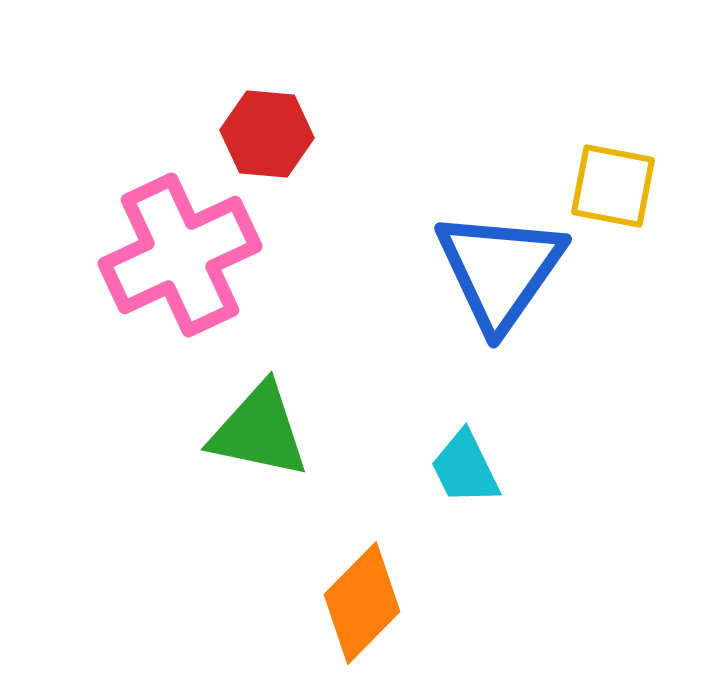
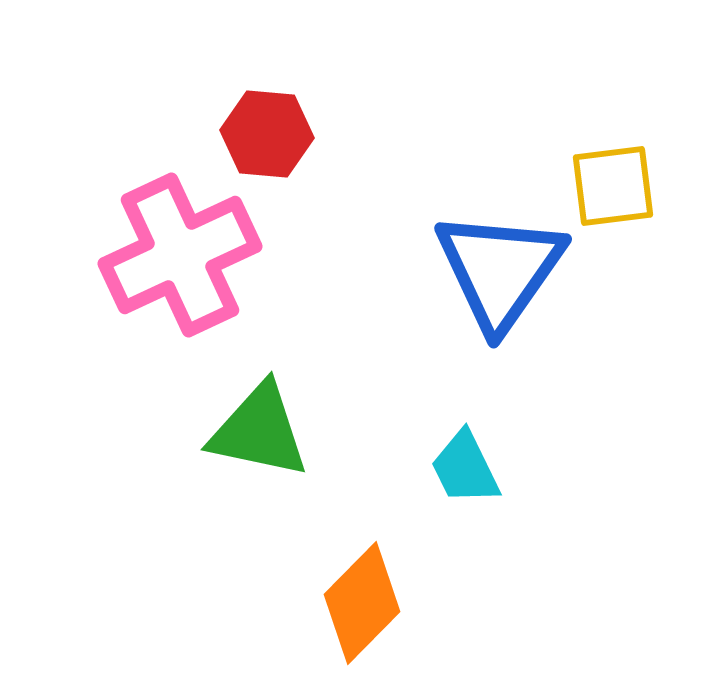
yellow square: rotated 18 degrees counterclockwise
